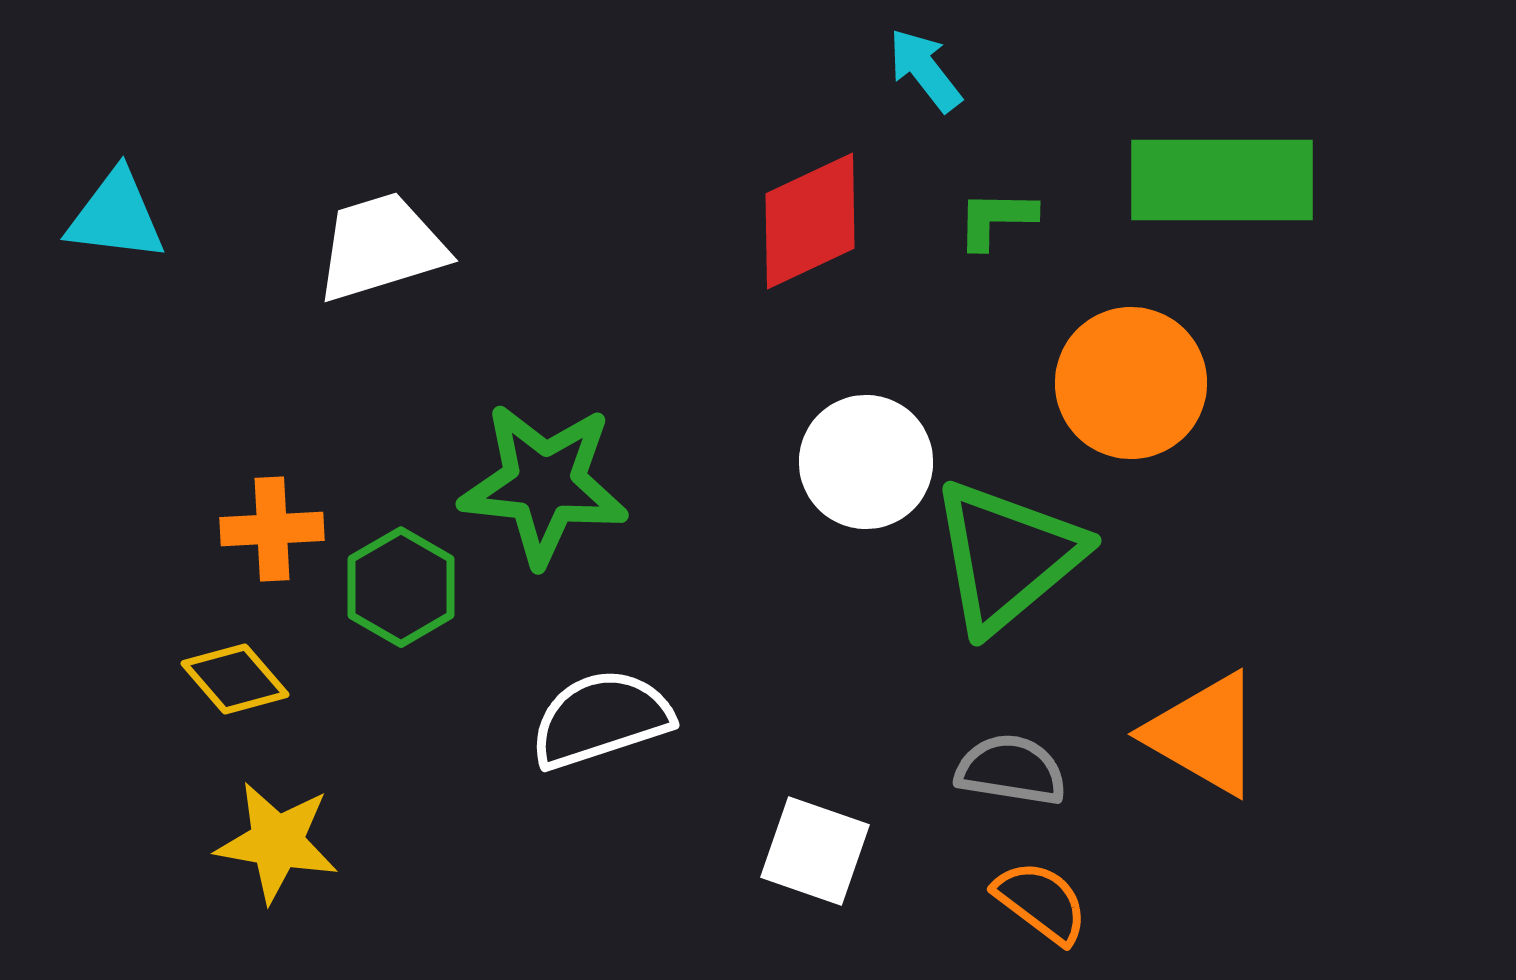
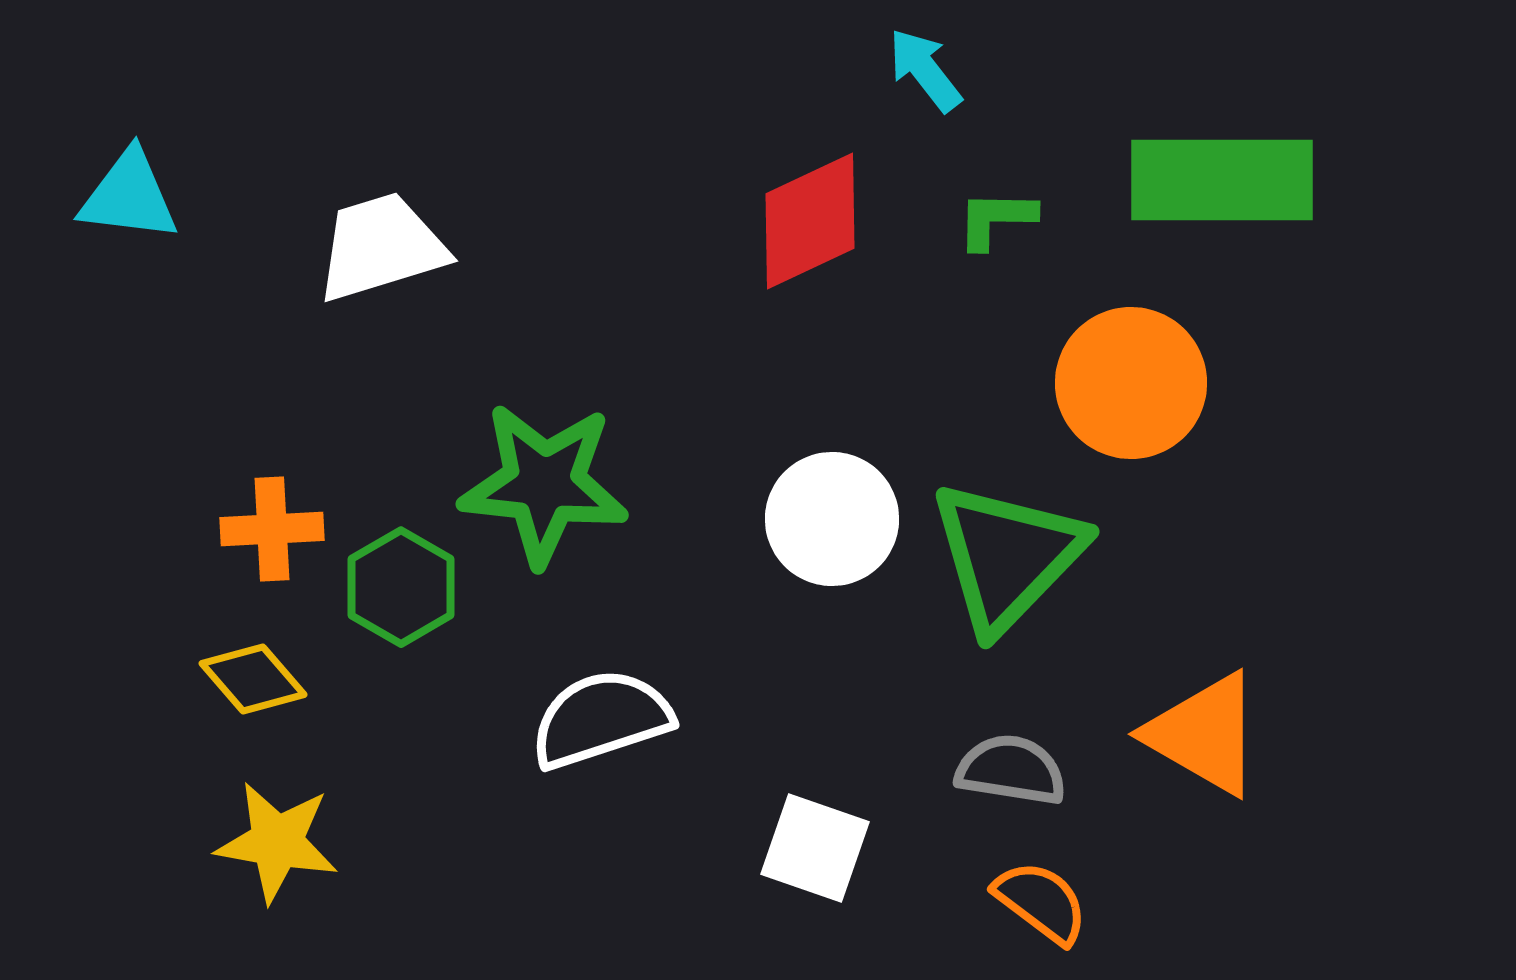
cyan triangle: moved 13 px right, 20 px up
white circle: moved 34 px left, 57 px down
green triangle: rotated 6 degrees counterclockwise
yellow diamond: moved 18 px right
white square: moved 3 px up
